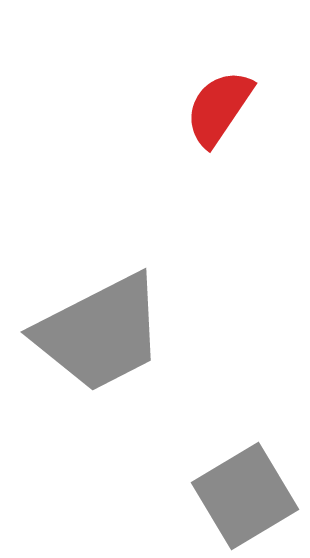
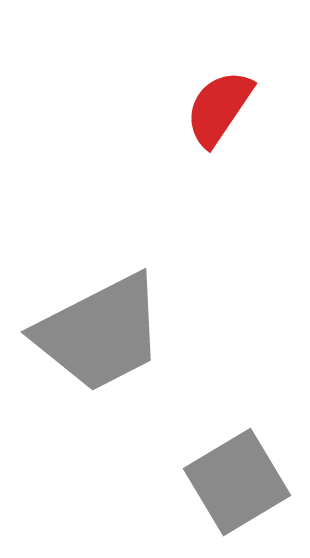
gray square: moved 8 px left, 14 px up
